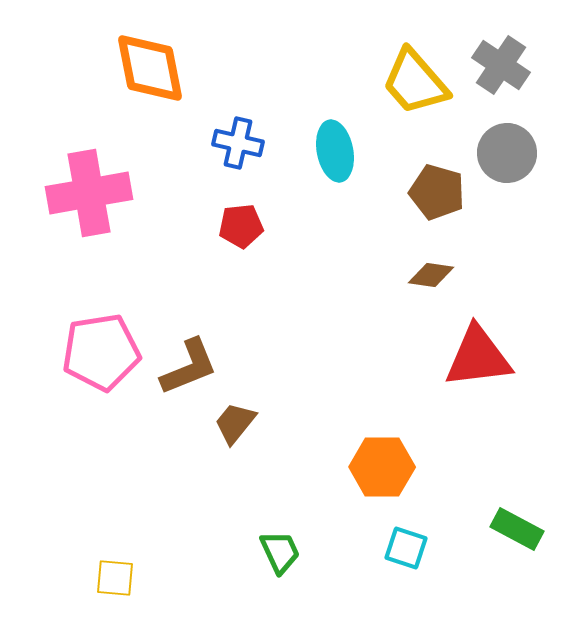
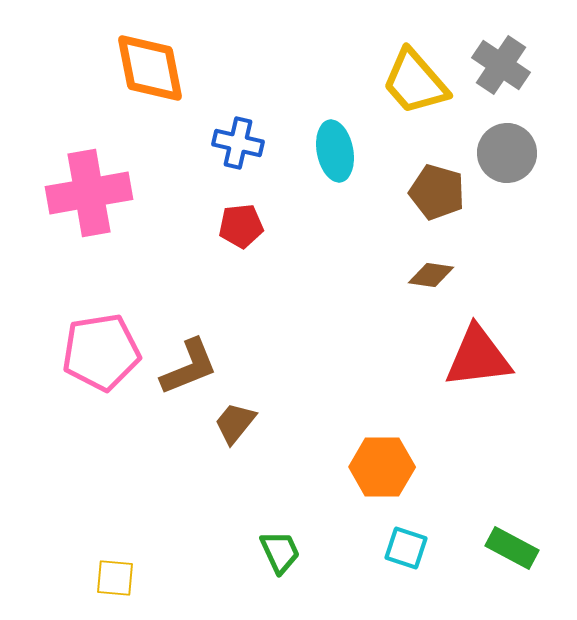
green rectangle: moved 5 px left, 19 px down
